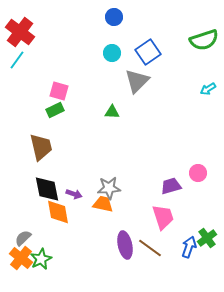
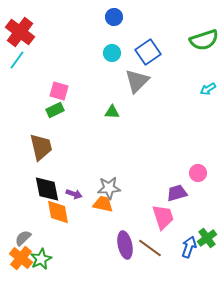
purple trapezoid: moved 6 px right, 7 px down
